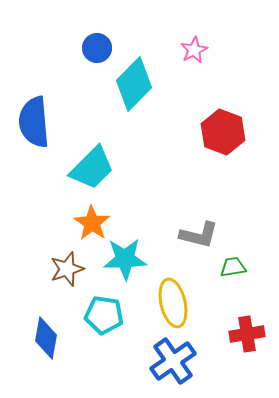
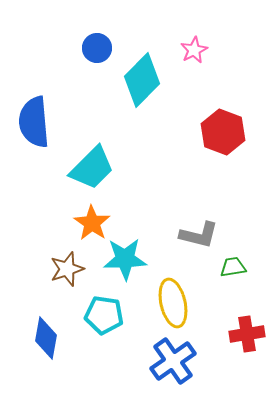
cyan diamond: moved 8 px right, 4 px up
